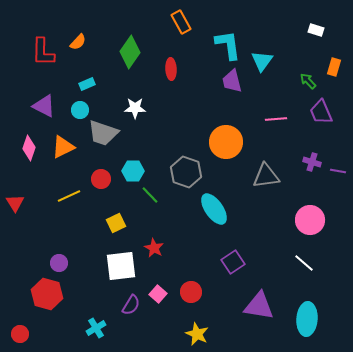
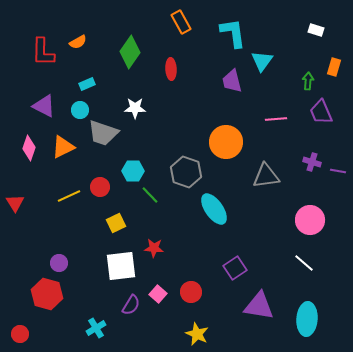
orange semicircle at (78, 42): rotated 18 degrees clockwise
cyan L-shape at (228, 45): moved 5 px right, 12 px up
green arrow at (308, 81): rotated 48 degrees clockwise
red circle at (101, 179): moved 1 px left, 8 px down
red star at (154, 248): rotated 24 degrees counterclockwise
purple square at (233, 262): moved 2 px right, 6 px down
